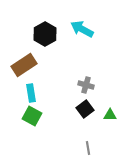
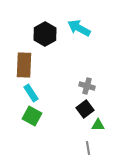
cyan arrow: moved 3 px left, 1 px up
brown rectangle: rotated 55 degrees counterclockwise
gray cross: moved 1 px right, 1 px down
cyan rectangle: rotated 24 degrees counterclockwise
green triangle: moved 12 px left, 10 px down
